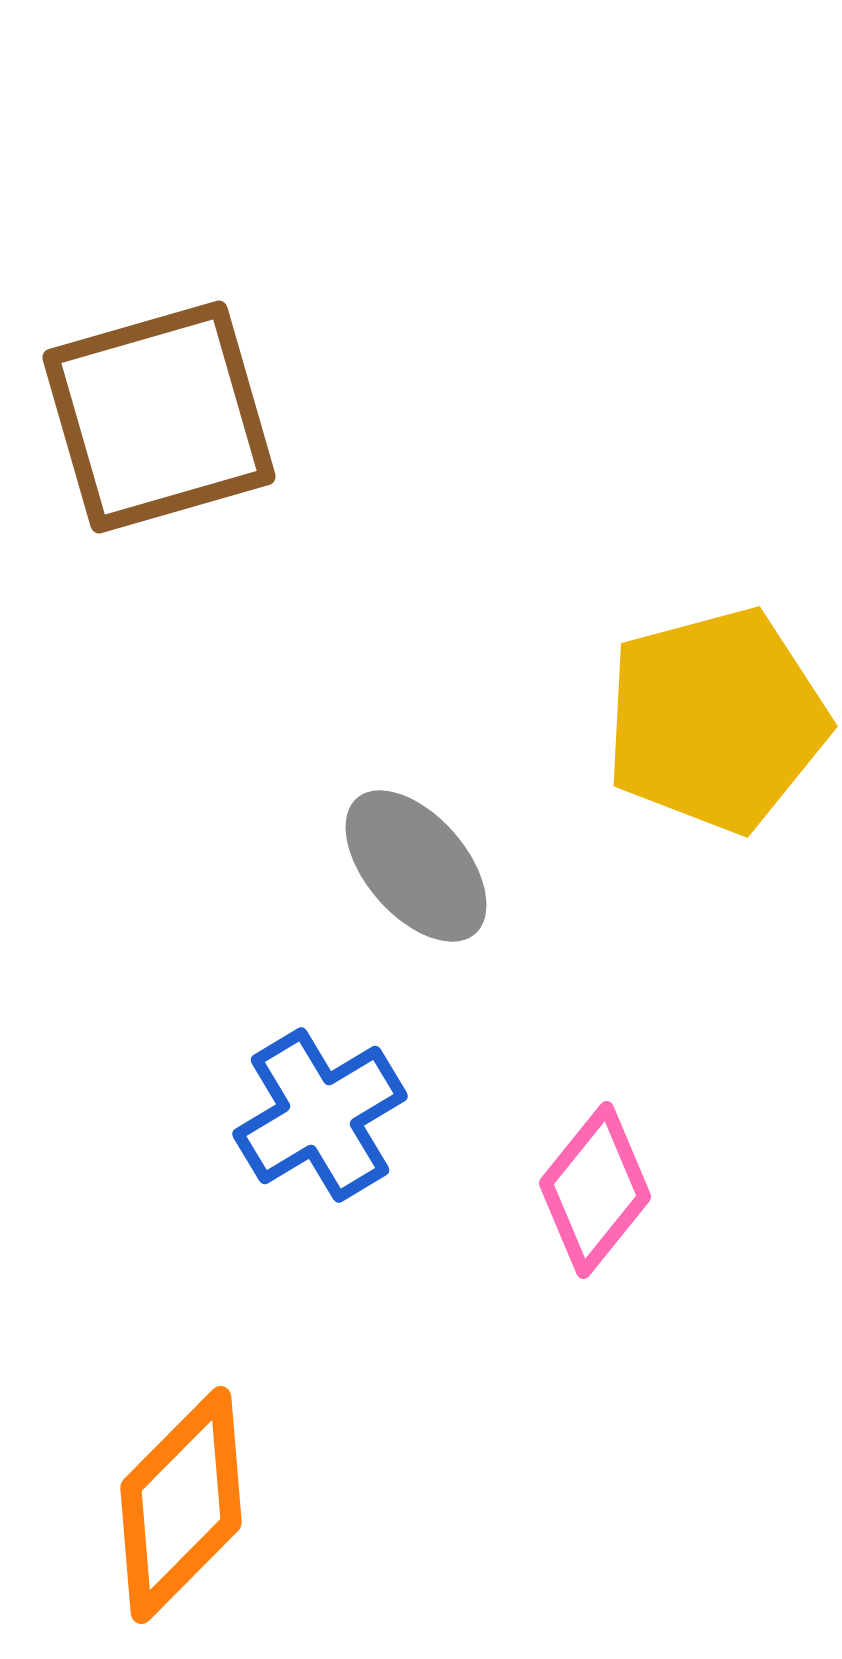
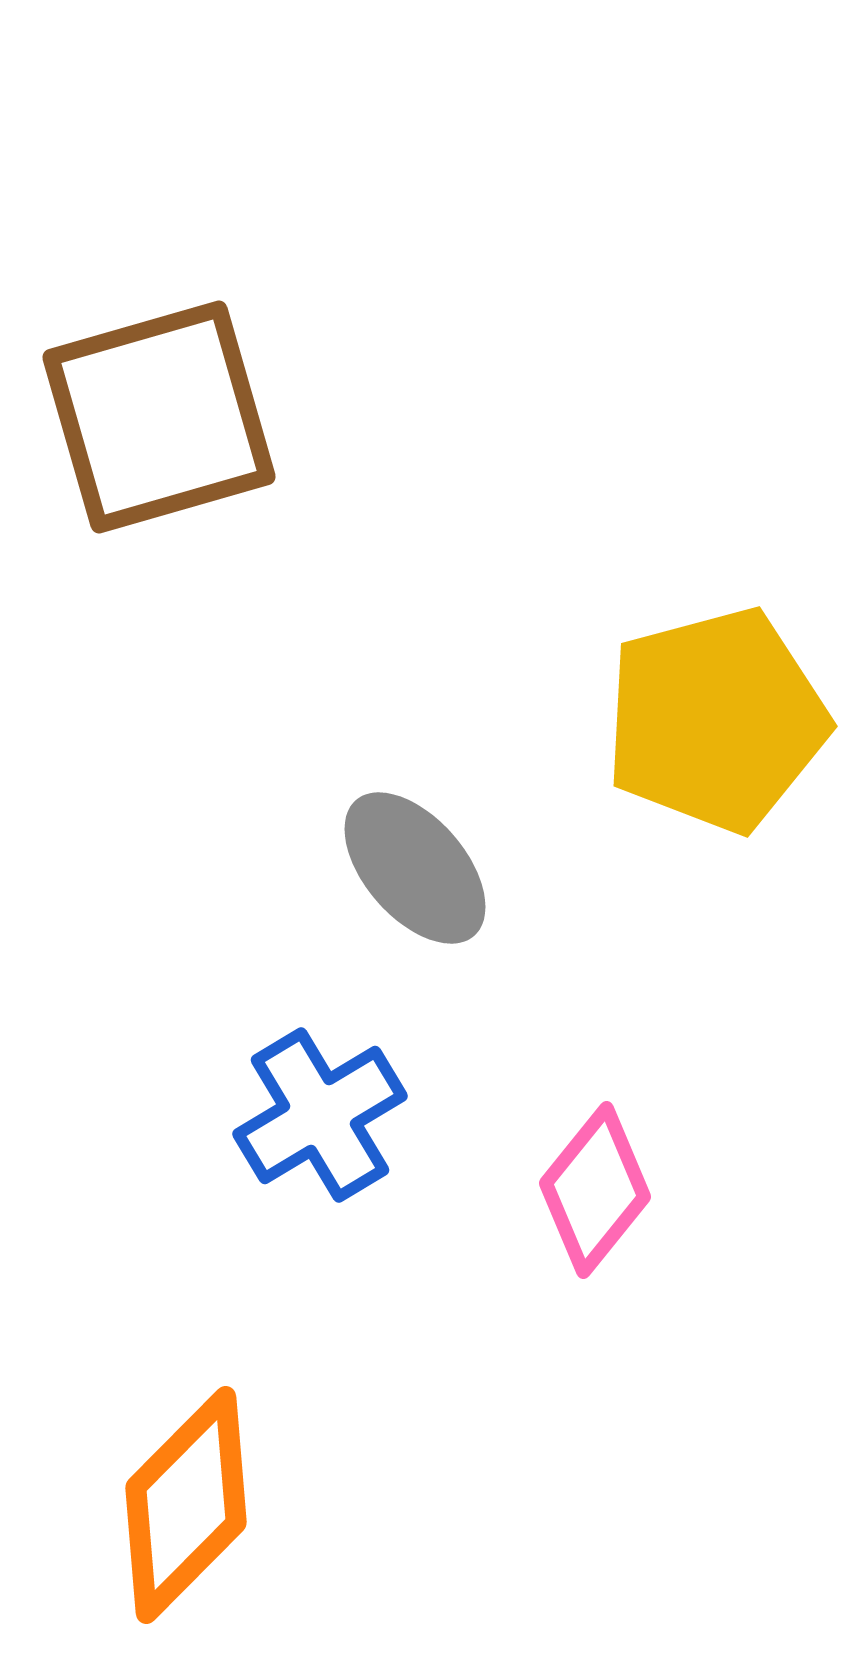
gray ellipse: moved 1 px left, 2 px down
orange diamond: moved 5 px right
